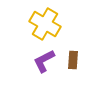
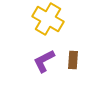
yellow cross: moved 3 px right, 5 px up
